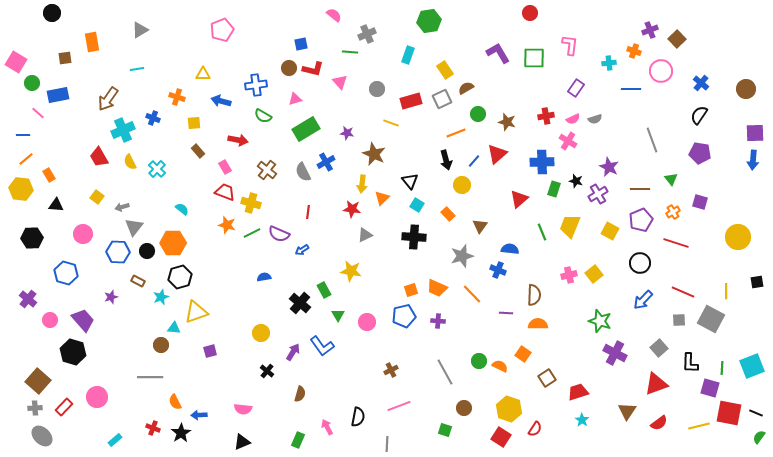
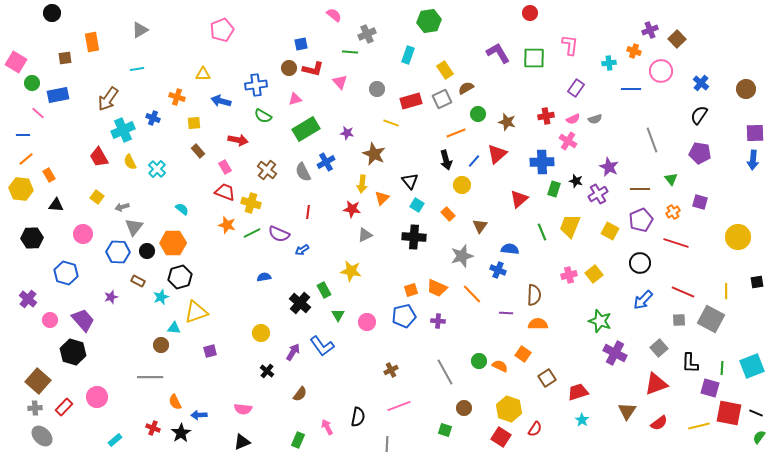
brown semicircle at (300, 394): rotated 21 degrees clockwise
